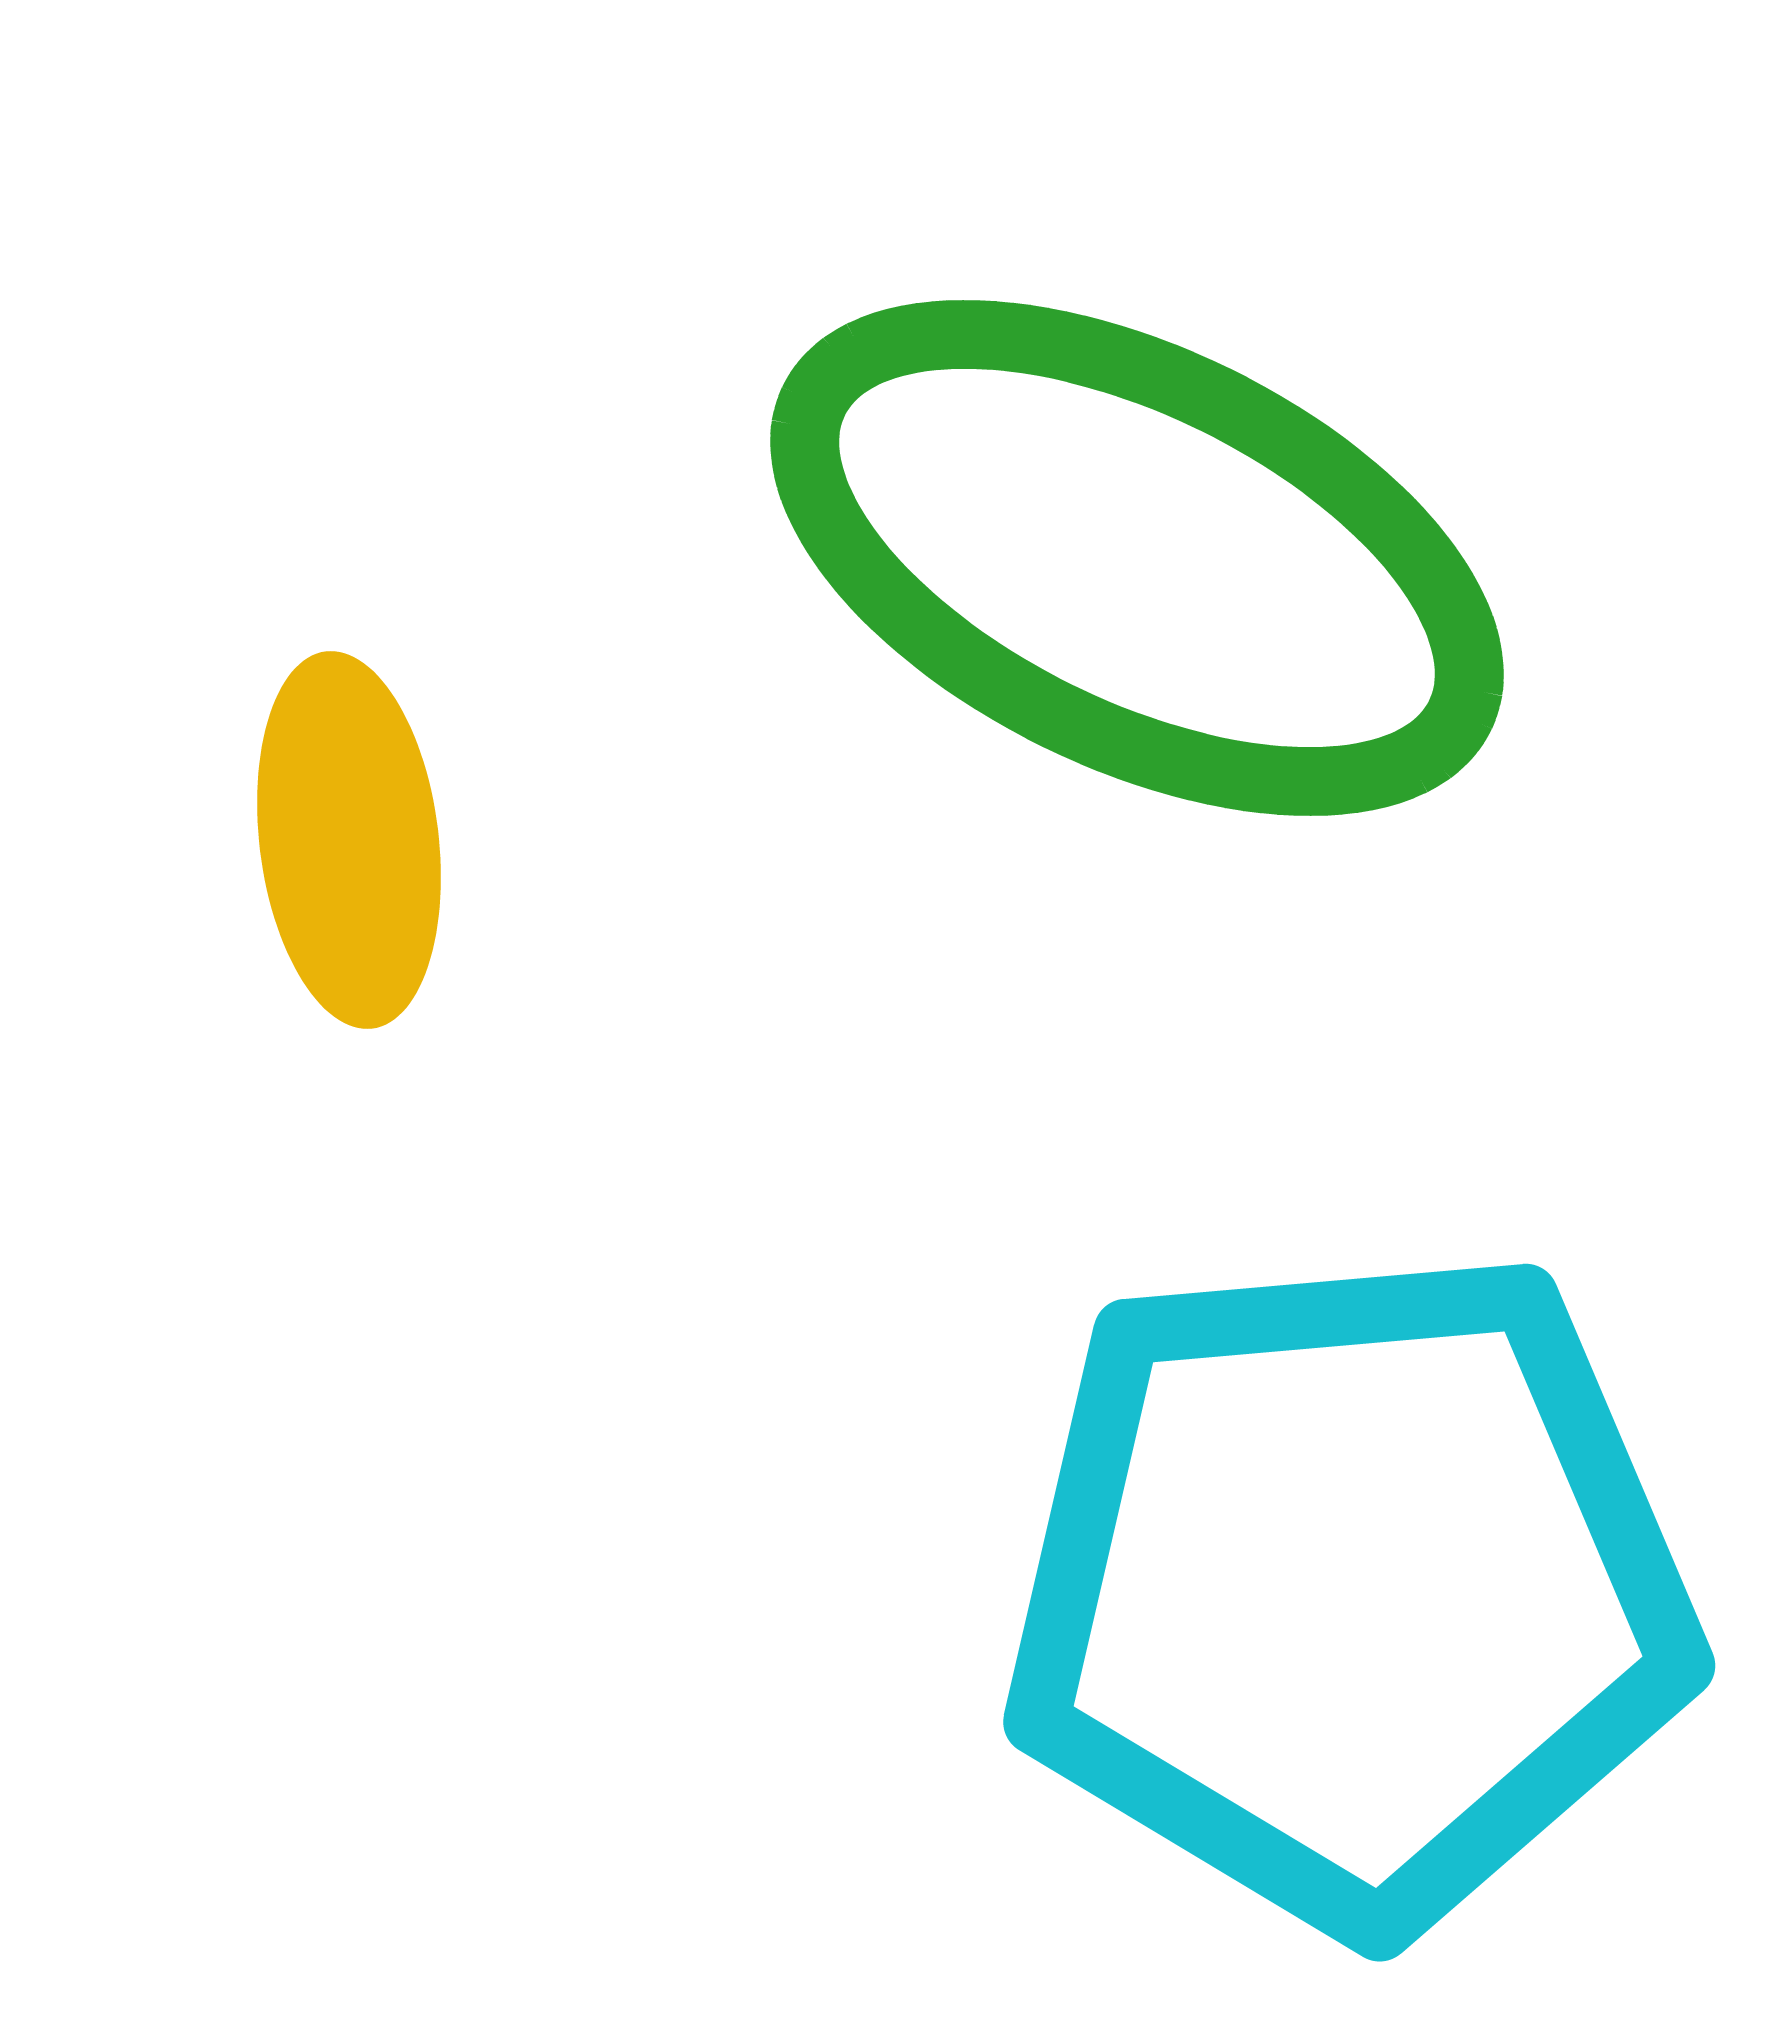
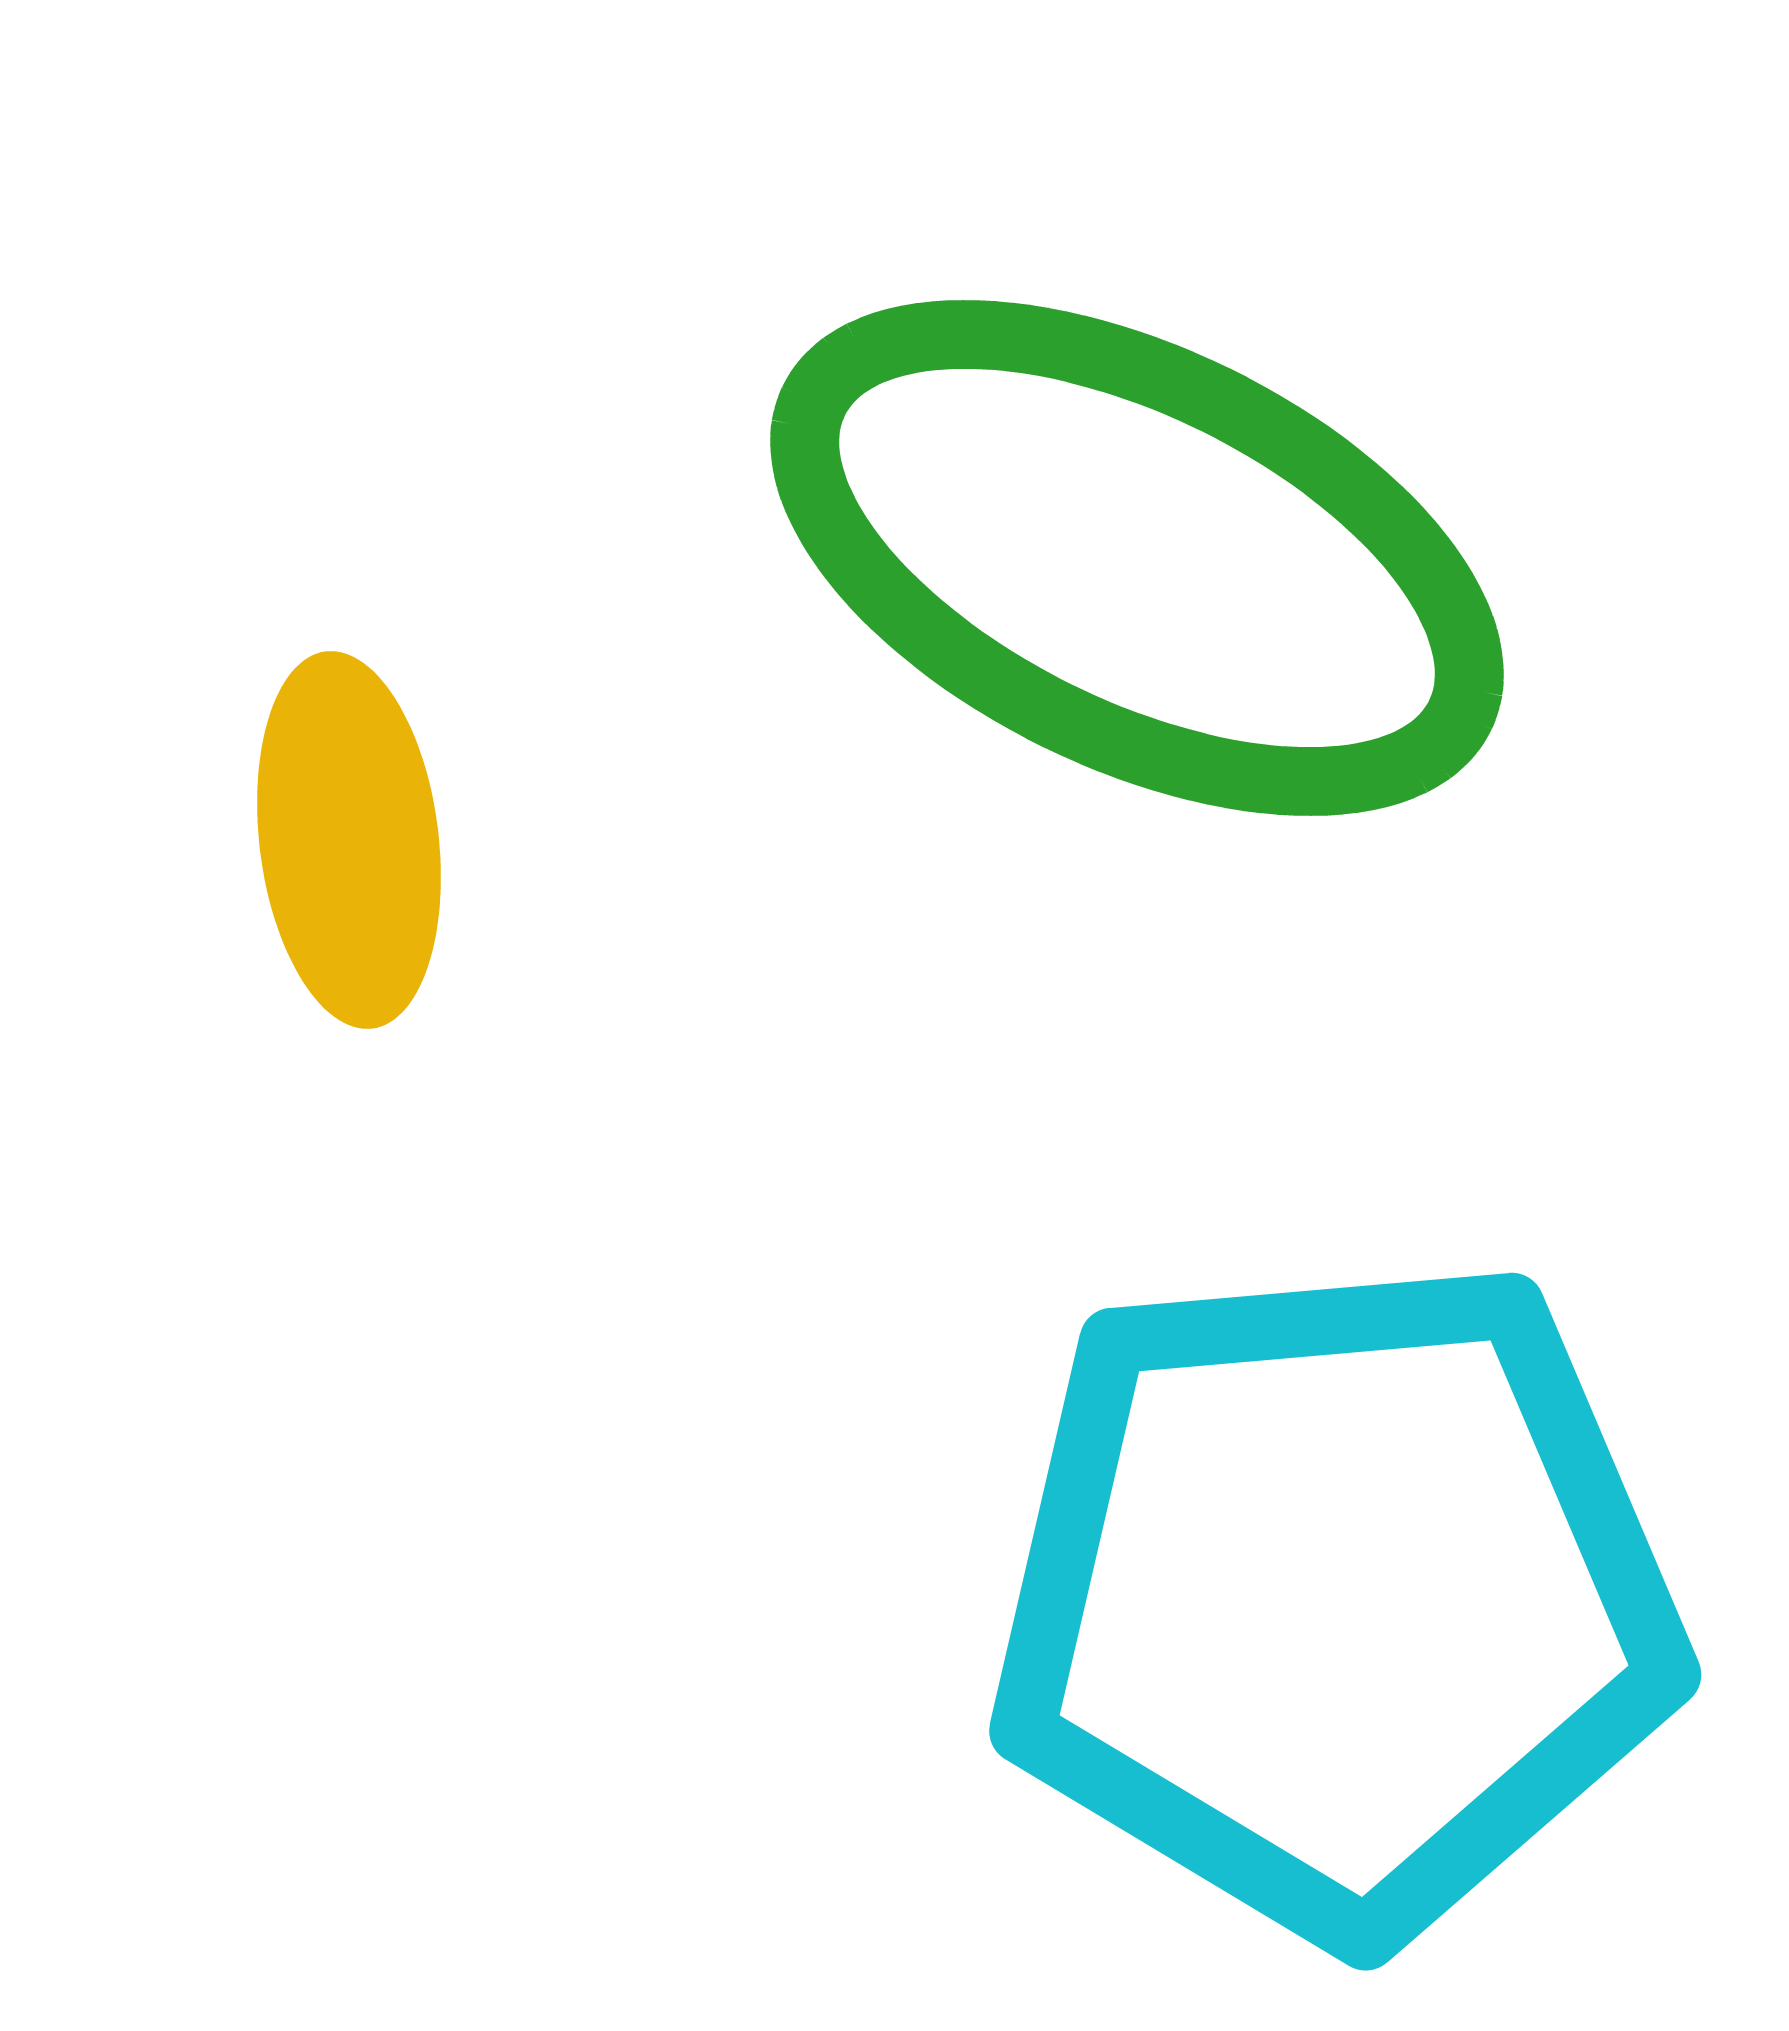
cyan pentagon: moved 14 px left, 9 px down
